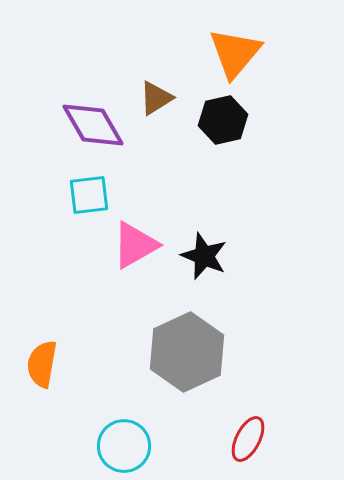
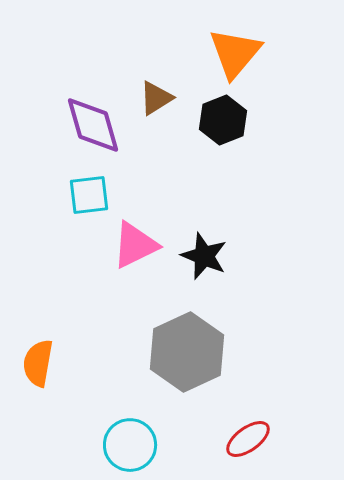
black hexagon: rotated 9 degrees counterclockwise
purple diamond: rotated 14 degrees clockwise
pink triangle: rotated 4 degrees clockwise
orange semicircle: moved 4 px left, 1 px up
red ellipse: rotated 27 degrees clockwise
cyan circle: moved 6 px right, 1 px up
